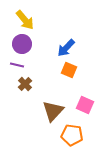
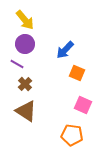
purple circle: moved 3 px right
blue arrow: moved 1 px left, 2 px down
purple line: moved 1 px up; rotated 16 degrees clockwise
orange square: moved 8 px right, 3 px down
pink square: moved 2 px left
brown triangle: moved 27 px left; rotated 40 degrees counterclockwise
